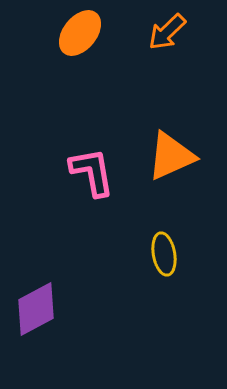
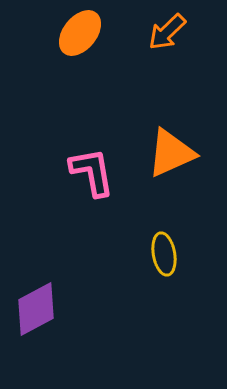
orange triangle: moved 3 px up
